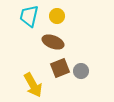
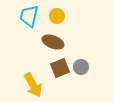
gray circle: moved 4 px up
